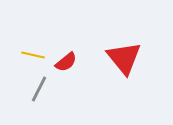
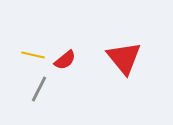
red semicircle: moved 1 px left, 2 px up
